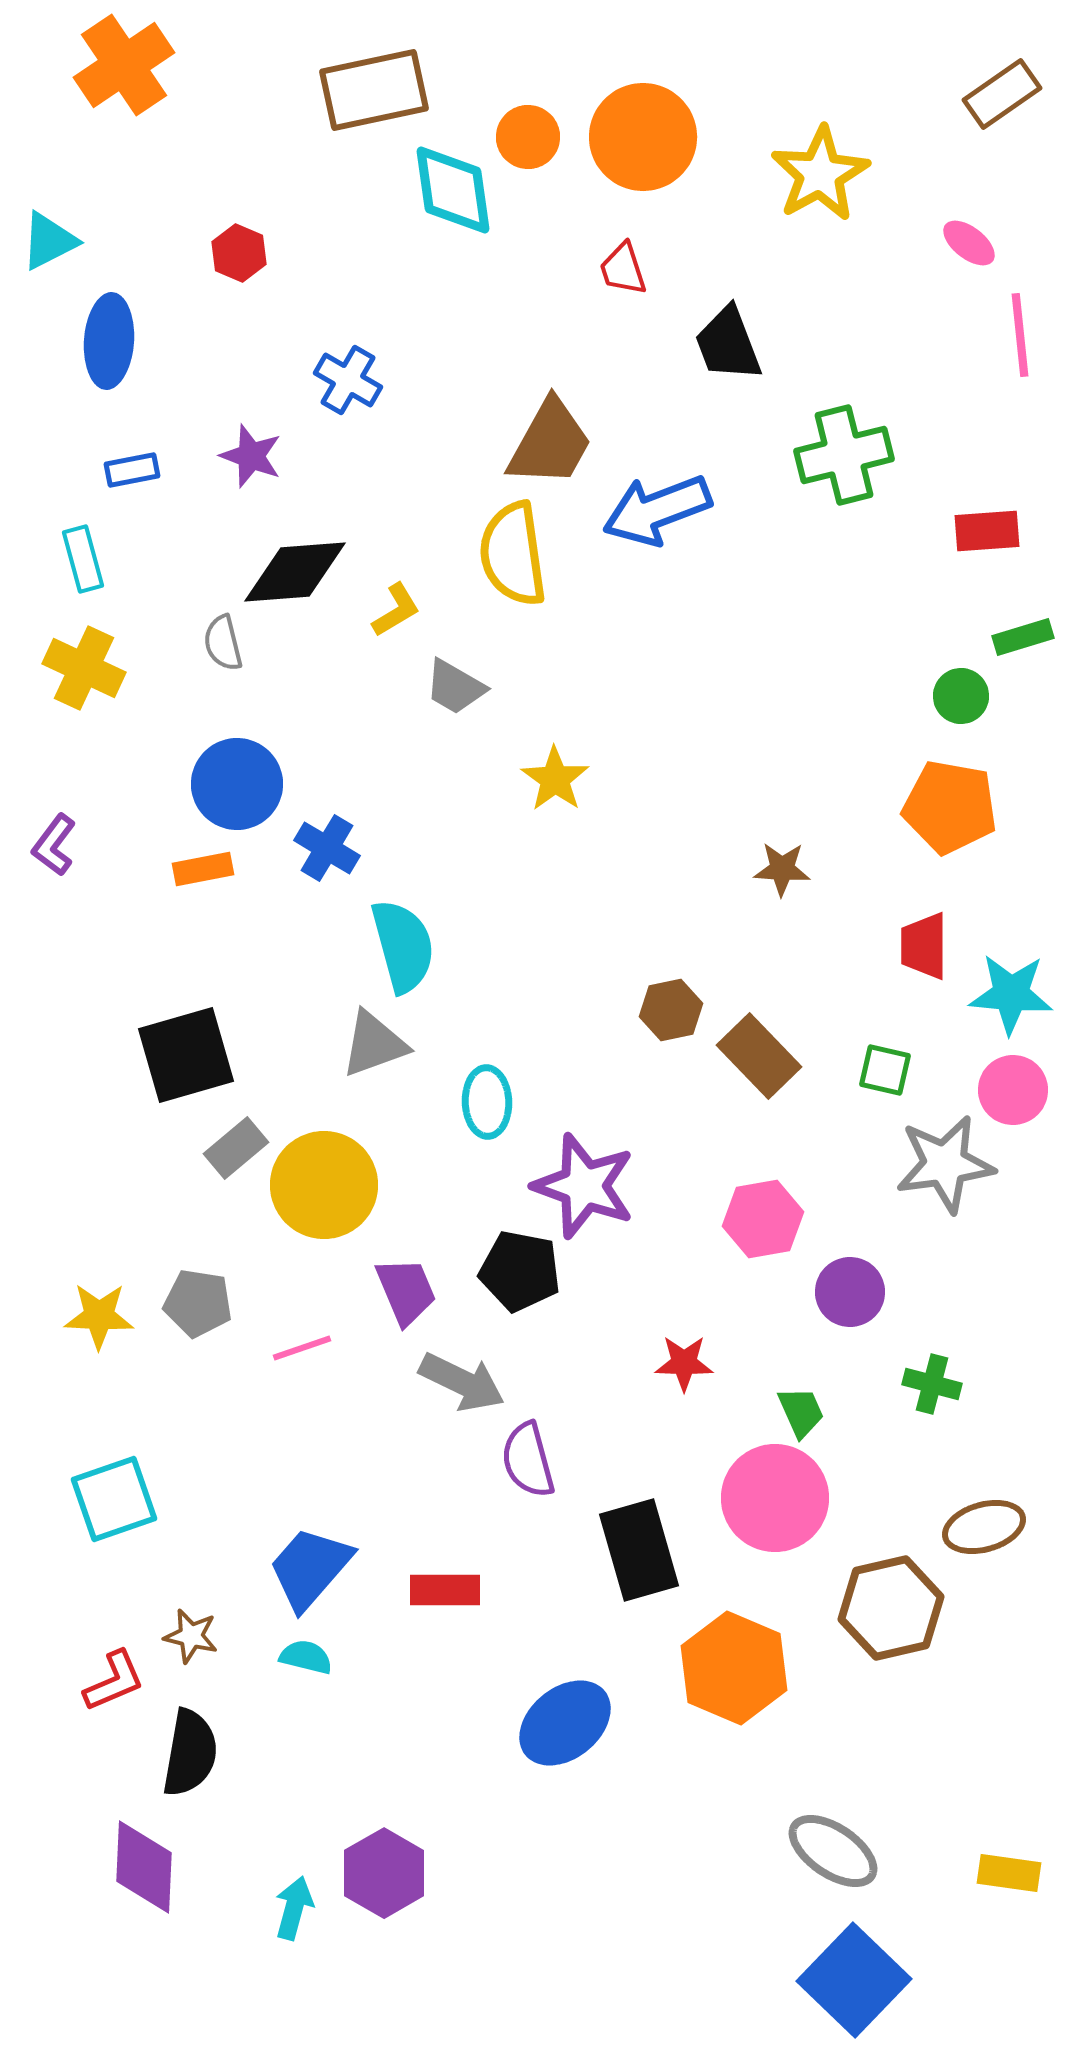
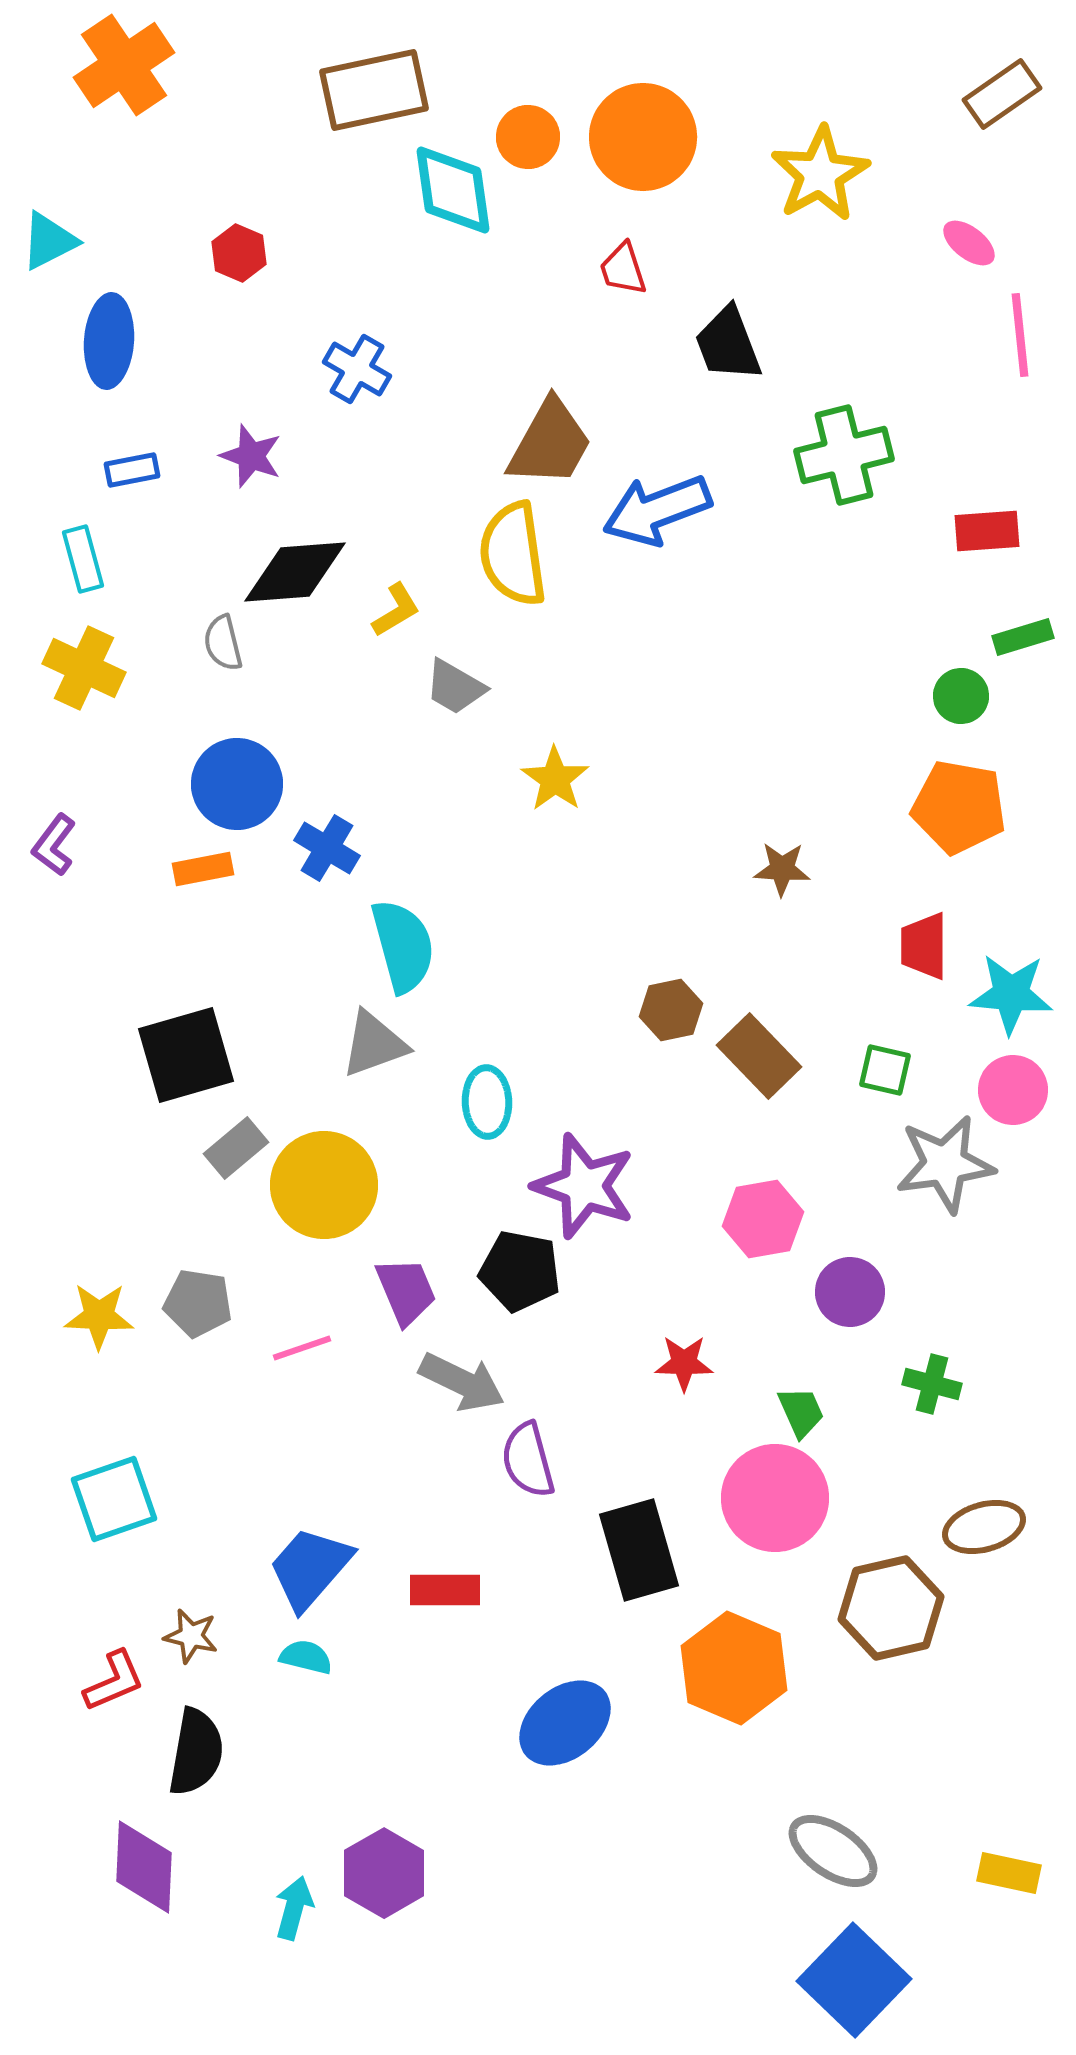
blue cross at (348, 380): moved 9 px right, 11 px up
orange pentagon at (950, 807): moved 9 px right
black semicircle at (190, 1753): moved 6 px right, 1 px up
yellow rectangle at (1009, 1873): rotated 4 degrees clockwise
